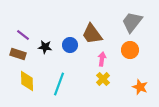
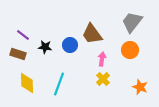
yellow diamond: moved 2 px down
